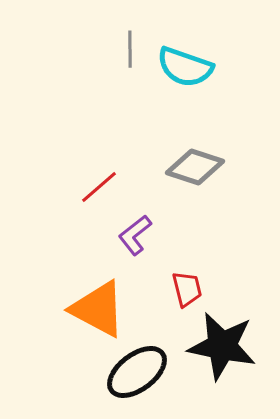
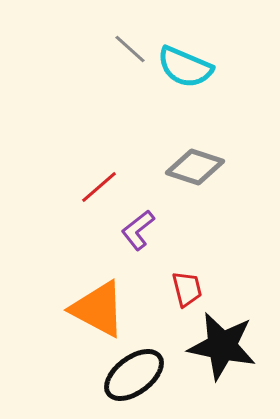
gray line: rotated 48 degrees counterclockwise
cyan semicircle: rotated 4 degrees clockwise
purple L-shape: moved 3 px right, 5 px up
black ellipse: moved 3 px left, 3 px down
